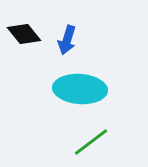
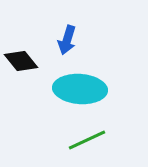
black diamond: moved 3 px left, 27 px down
green line: moved 4 px left, 2 px up; rotated 12 degrees clockwise
